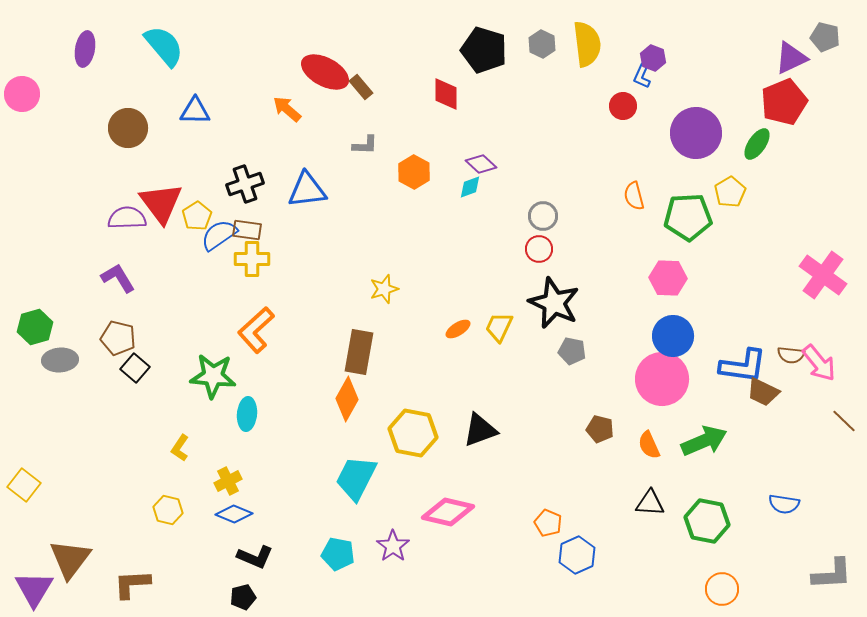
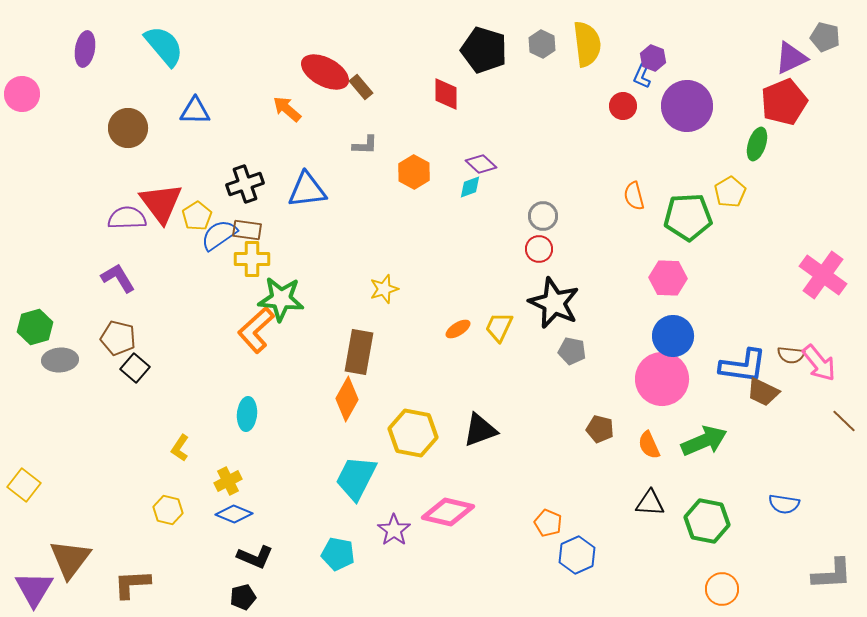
purple circle at (696, 133): moved 9 px left, 27 px up
green ellipse at (757, 144): rotated 16 degrees counterclockwise
green star at (213, 376): moved 68 px right, 77 px up
purple star at (393, 546): moved 1 px right, 16 px up
